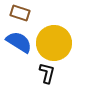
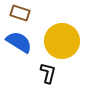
yellow circle: moved 8 px right, 2 px up
black L-shape: moved 1 px right
